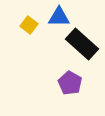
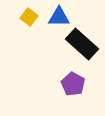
yellow square: moved 8 px up
purple pentagon: moved 3 px right, 1 px down
